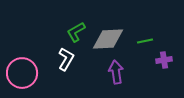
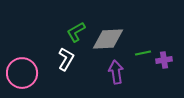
green line: moved 2 px left, 12 px down
